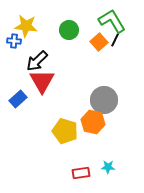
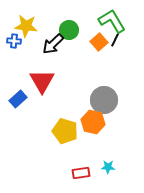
black arrow: moved 16 px right, 17 px up
